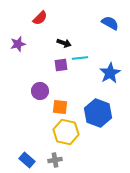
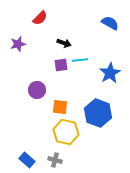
cyan line: moved 2 px down
purple circle: moved 3 px left, 1 px up
gray cross: rotated 24 degrees clockwise
